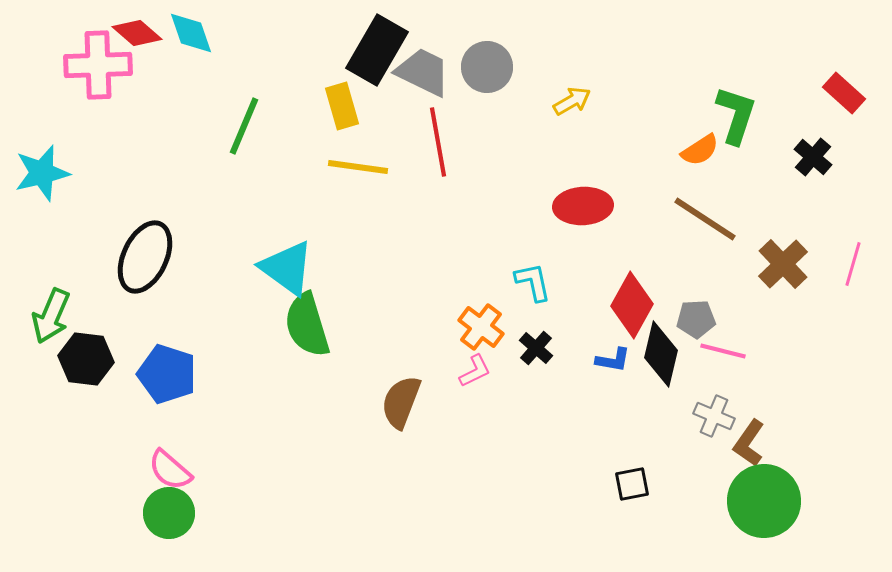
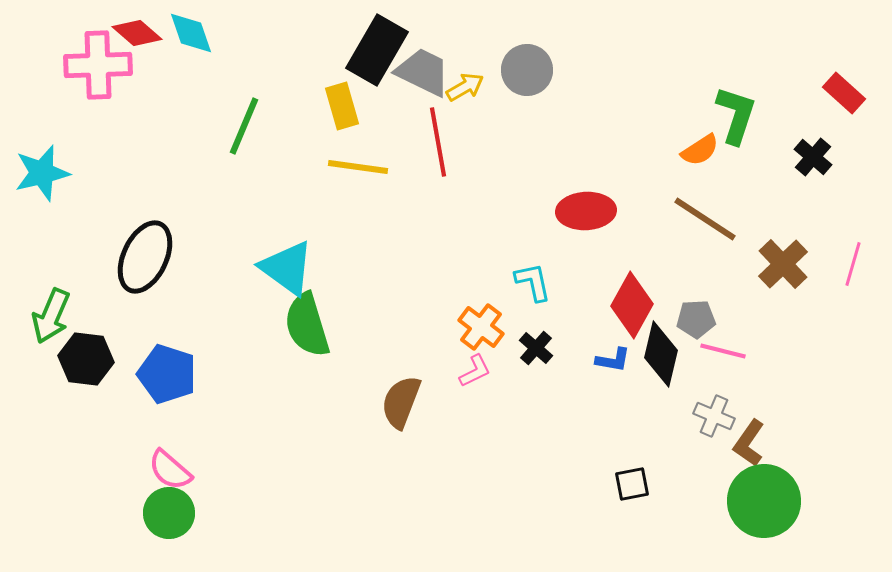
gray circle at (487, 67): moved 40 px right, 3 px down
yellow arrow at (572, 101): moved 107 px left, 14 px up
red ellipse at (583, 206): moved 3 px right, 5 px down
